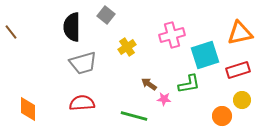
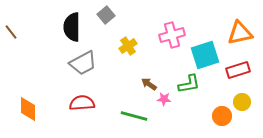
gray square: rotated 12 degrees clockwise
yellow cross: moved 1 px right, 1 px up
gray trapezoid: rotated 12 degrees counterclockwise
yellow circle: moved 2 px down
